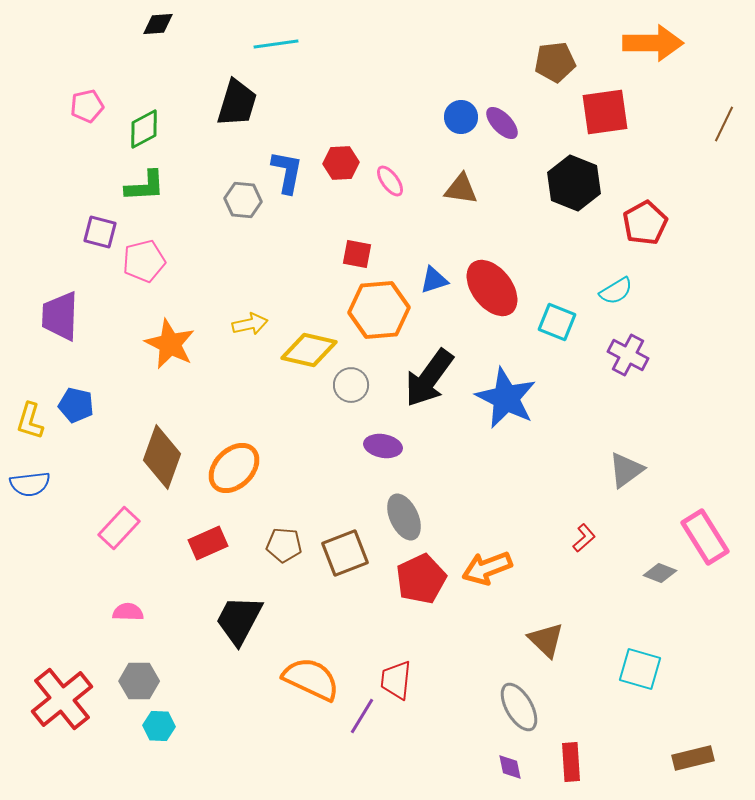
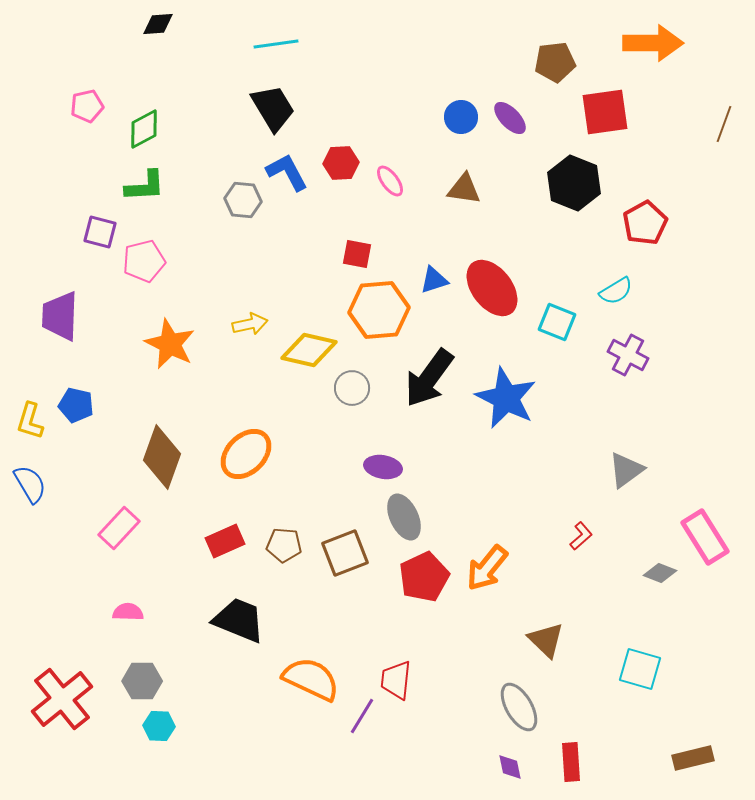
black trapezoid at (237, 103): moved 36 px right, 5 px down; rotated 48 degrees counterclockwise
purple ellipse at (502, 123): moved 8 px right, 5 px up
brown line at (724, 124): rotated 6 degrees counterclockwise
blue L-shape at (287, 172): rotated 39 degrees counterclockwise
brown triangle at (461, 189): moved 3 px right
gray circle at (351, 385): moved 1 px right, 3 px down
purple ellipse at (383, 446): moved 21 px down
orange ellipse at (234, 468): moved 12 px right, 14 px up
blue semicircle at (30, 484): rotated 114 degrees counterclockwise
red L-shape at (584, 538): moved 3 px left, 2 px up
red rectangle at (208, 543): moved 17 px right, 2 px up
orange arrow at (487, 568): rotated 30 degrees counterclockwise
red pentagon at (421, 579): moved 3 px right, 2 px up
black trapezoid at (239, 620): rotated 84 degrees clockwise
gray hexagon at (139, 681): moved 3 px right
